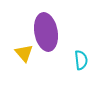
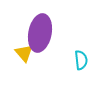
purple ellipse: moved 6 px left, 1 px down; rotated 21 degrees clockwise
